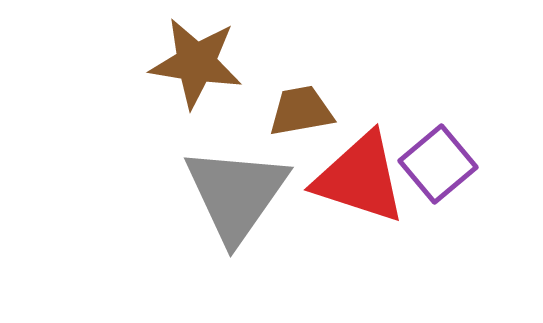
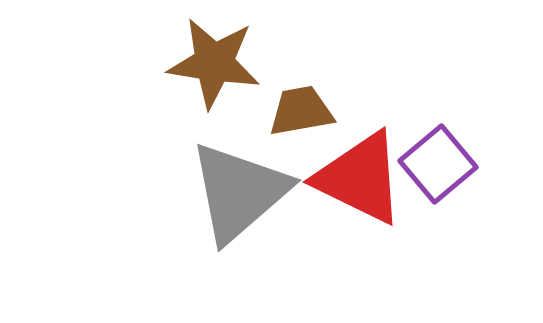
brown star: moved 18 px right
red triangle: rotated 8 degrees clockwise
gray triangle: moved 3 px right, 2 px up; rotated 14 degrees clockwise
